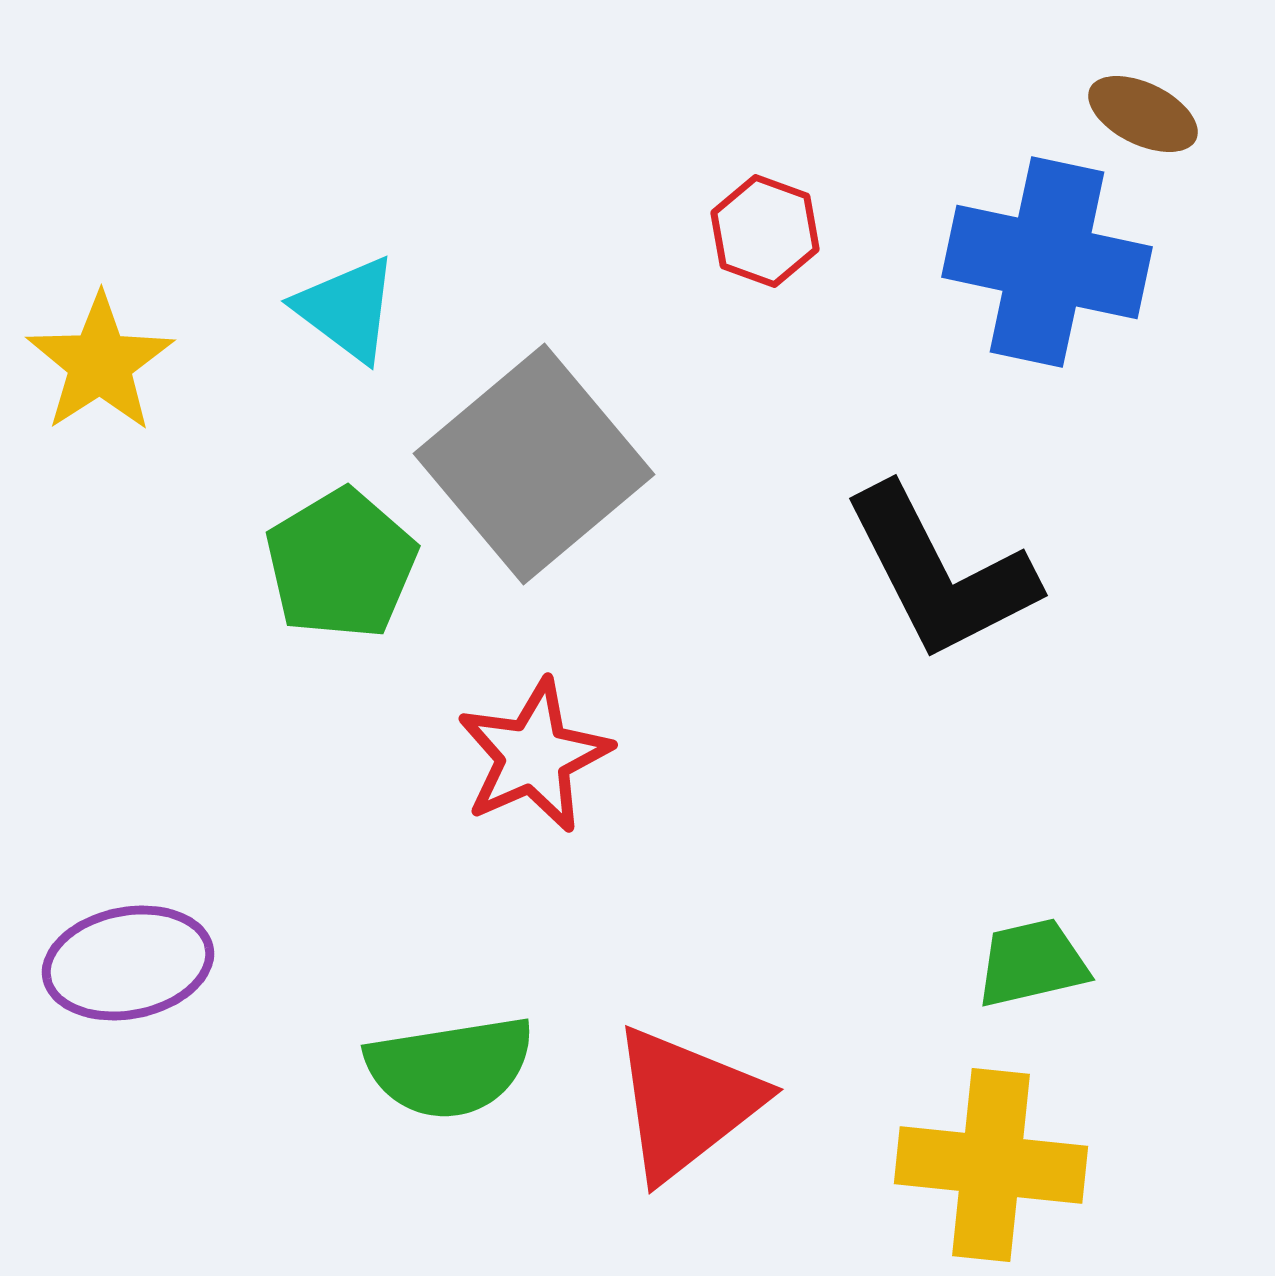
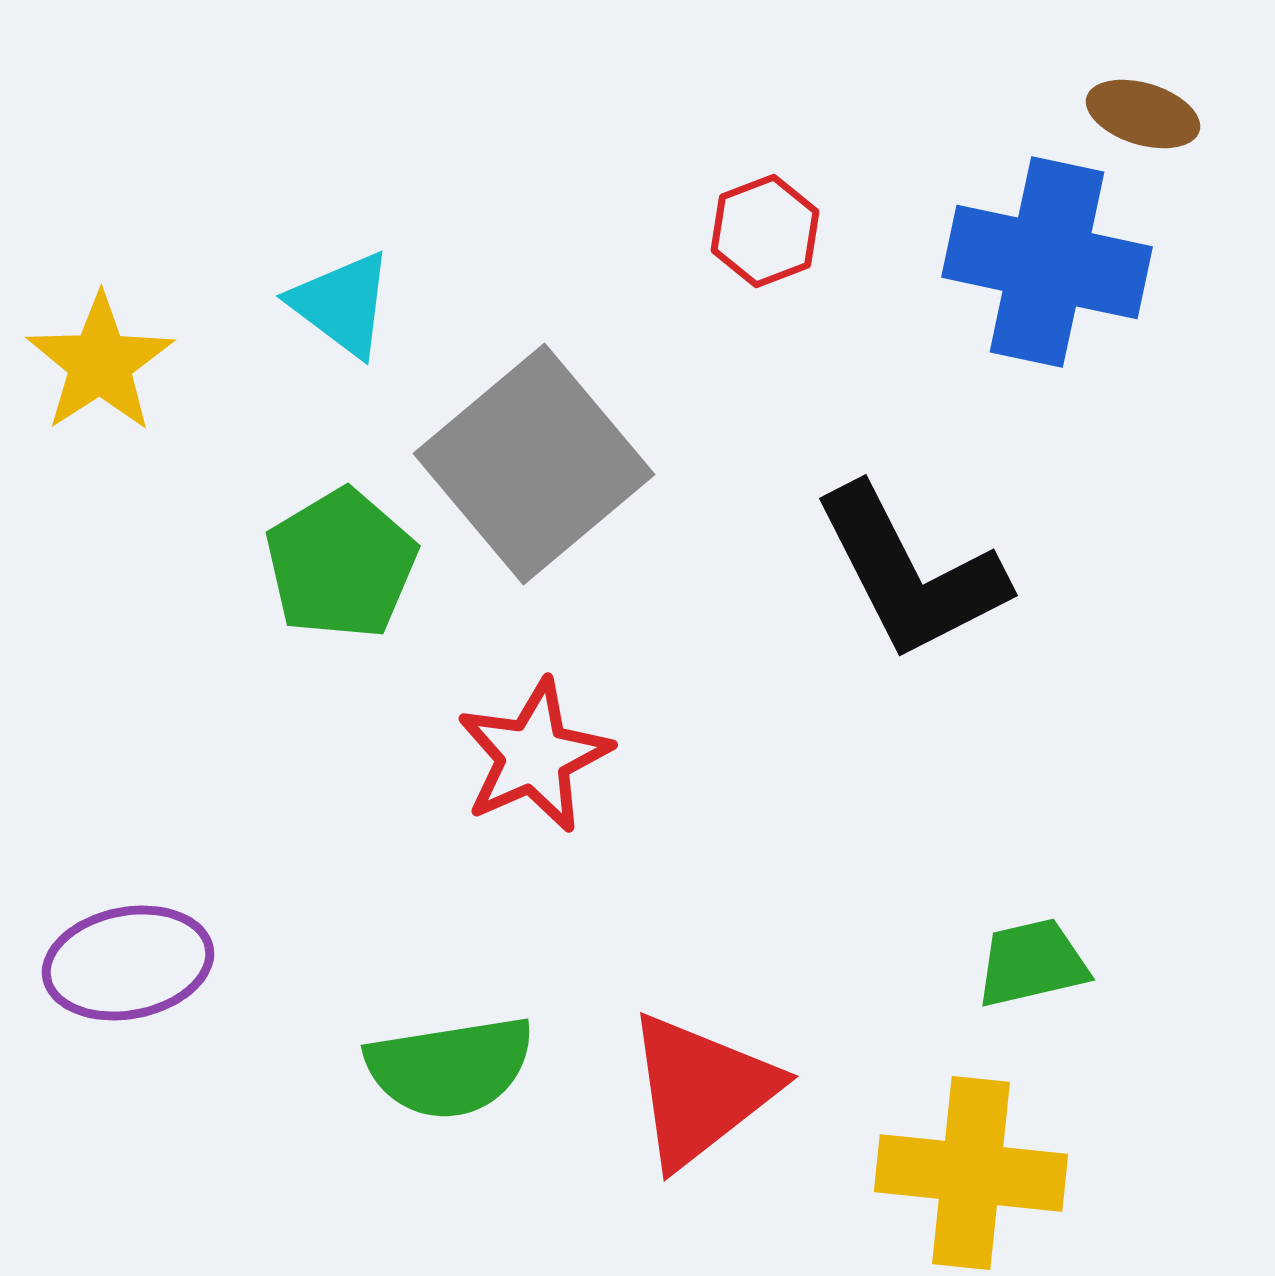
brown ellipse: rotated 9 degrees counterclockwise
red hexagon: rotated 19 degrees clockwise
cyan triangle: moved 5 px left, 5 px up
black L-shape: moved 30 px left
red triangle: moved 15 px right, 13 px up
yellow cross: moved 20 px left, 8 px down
